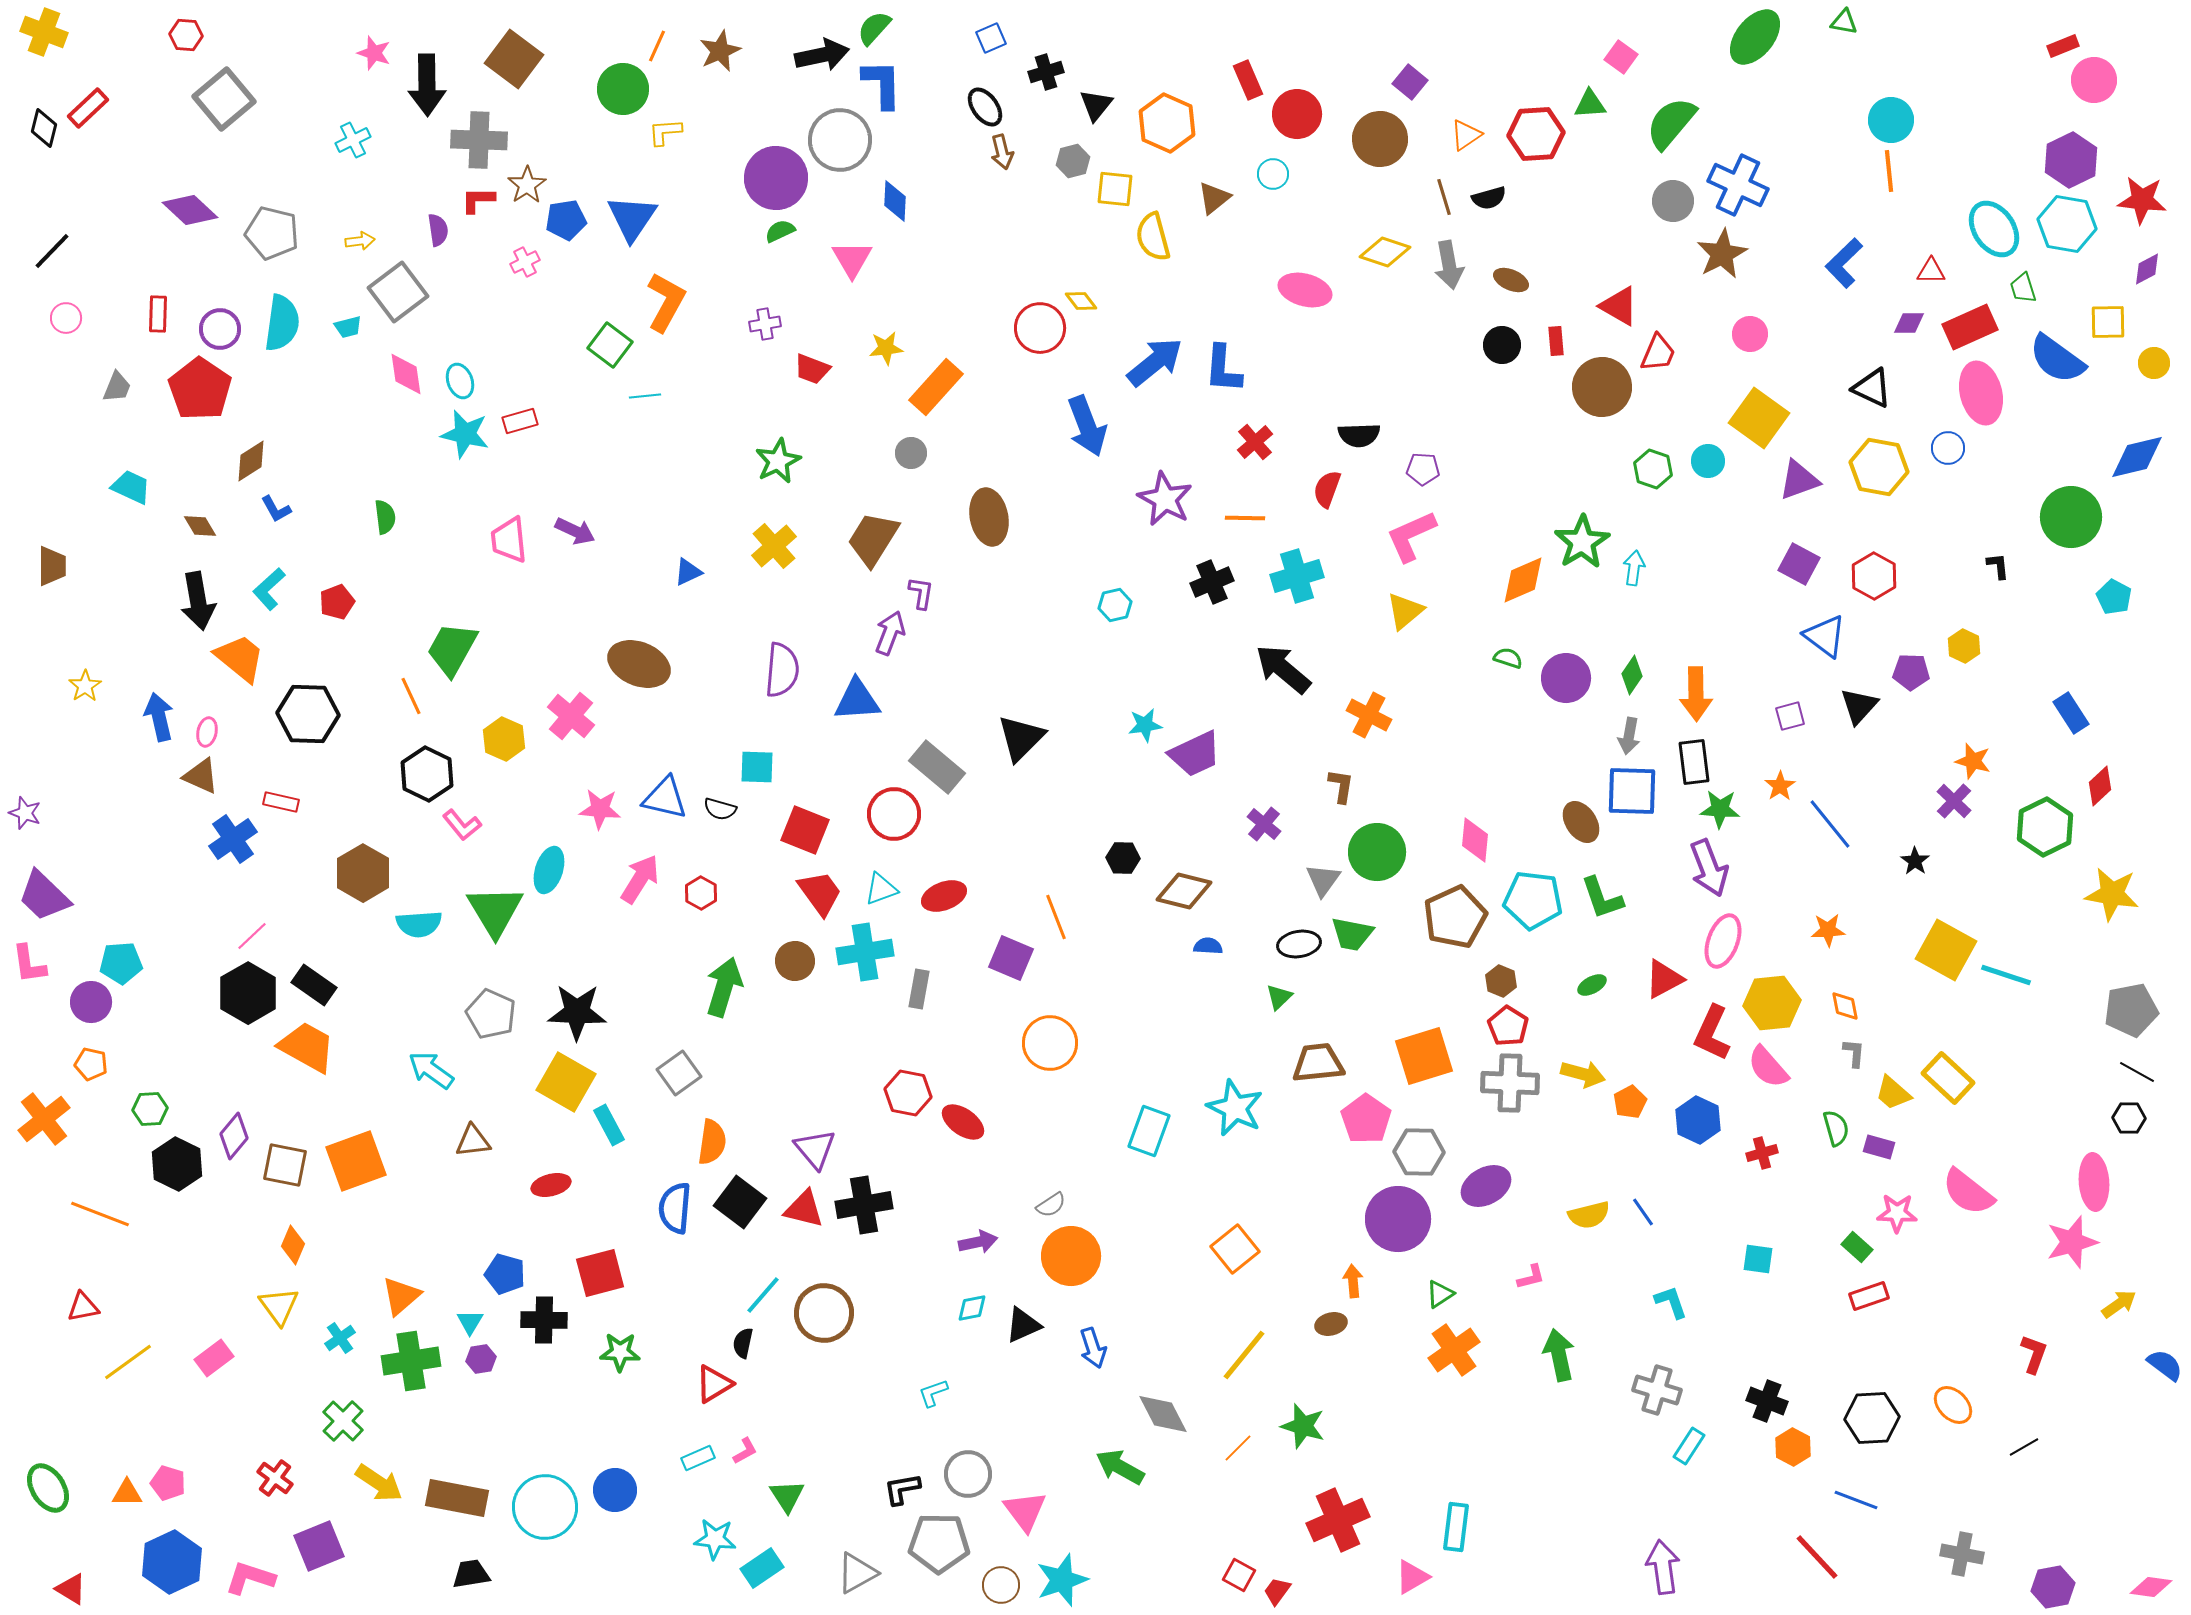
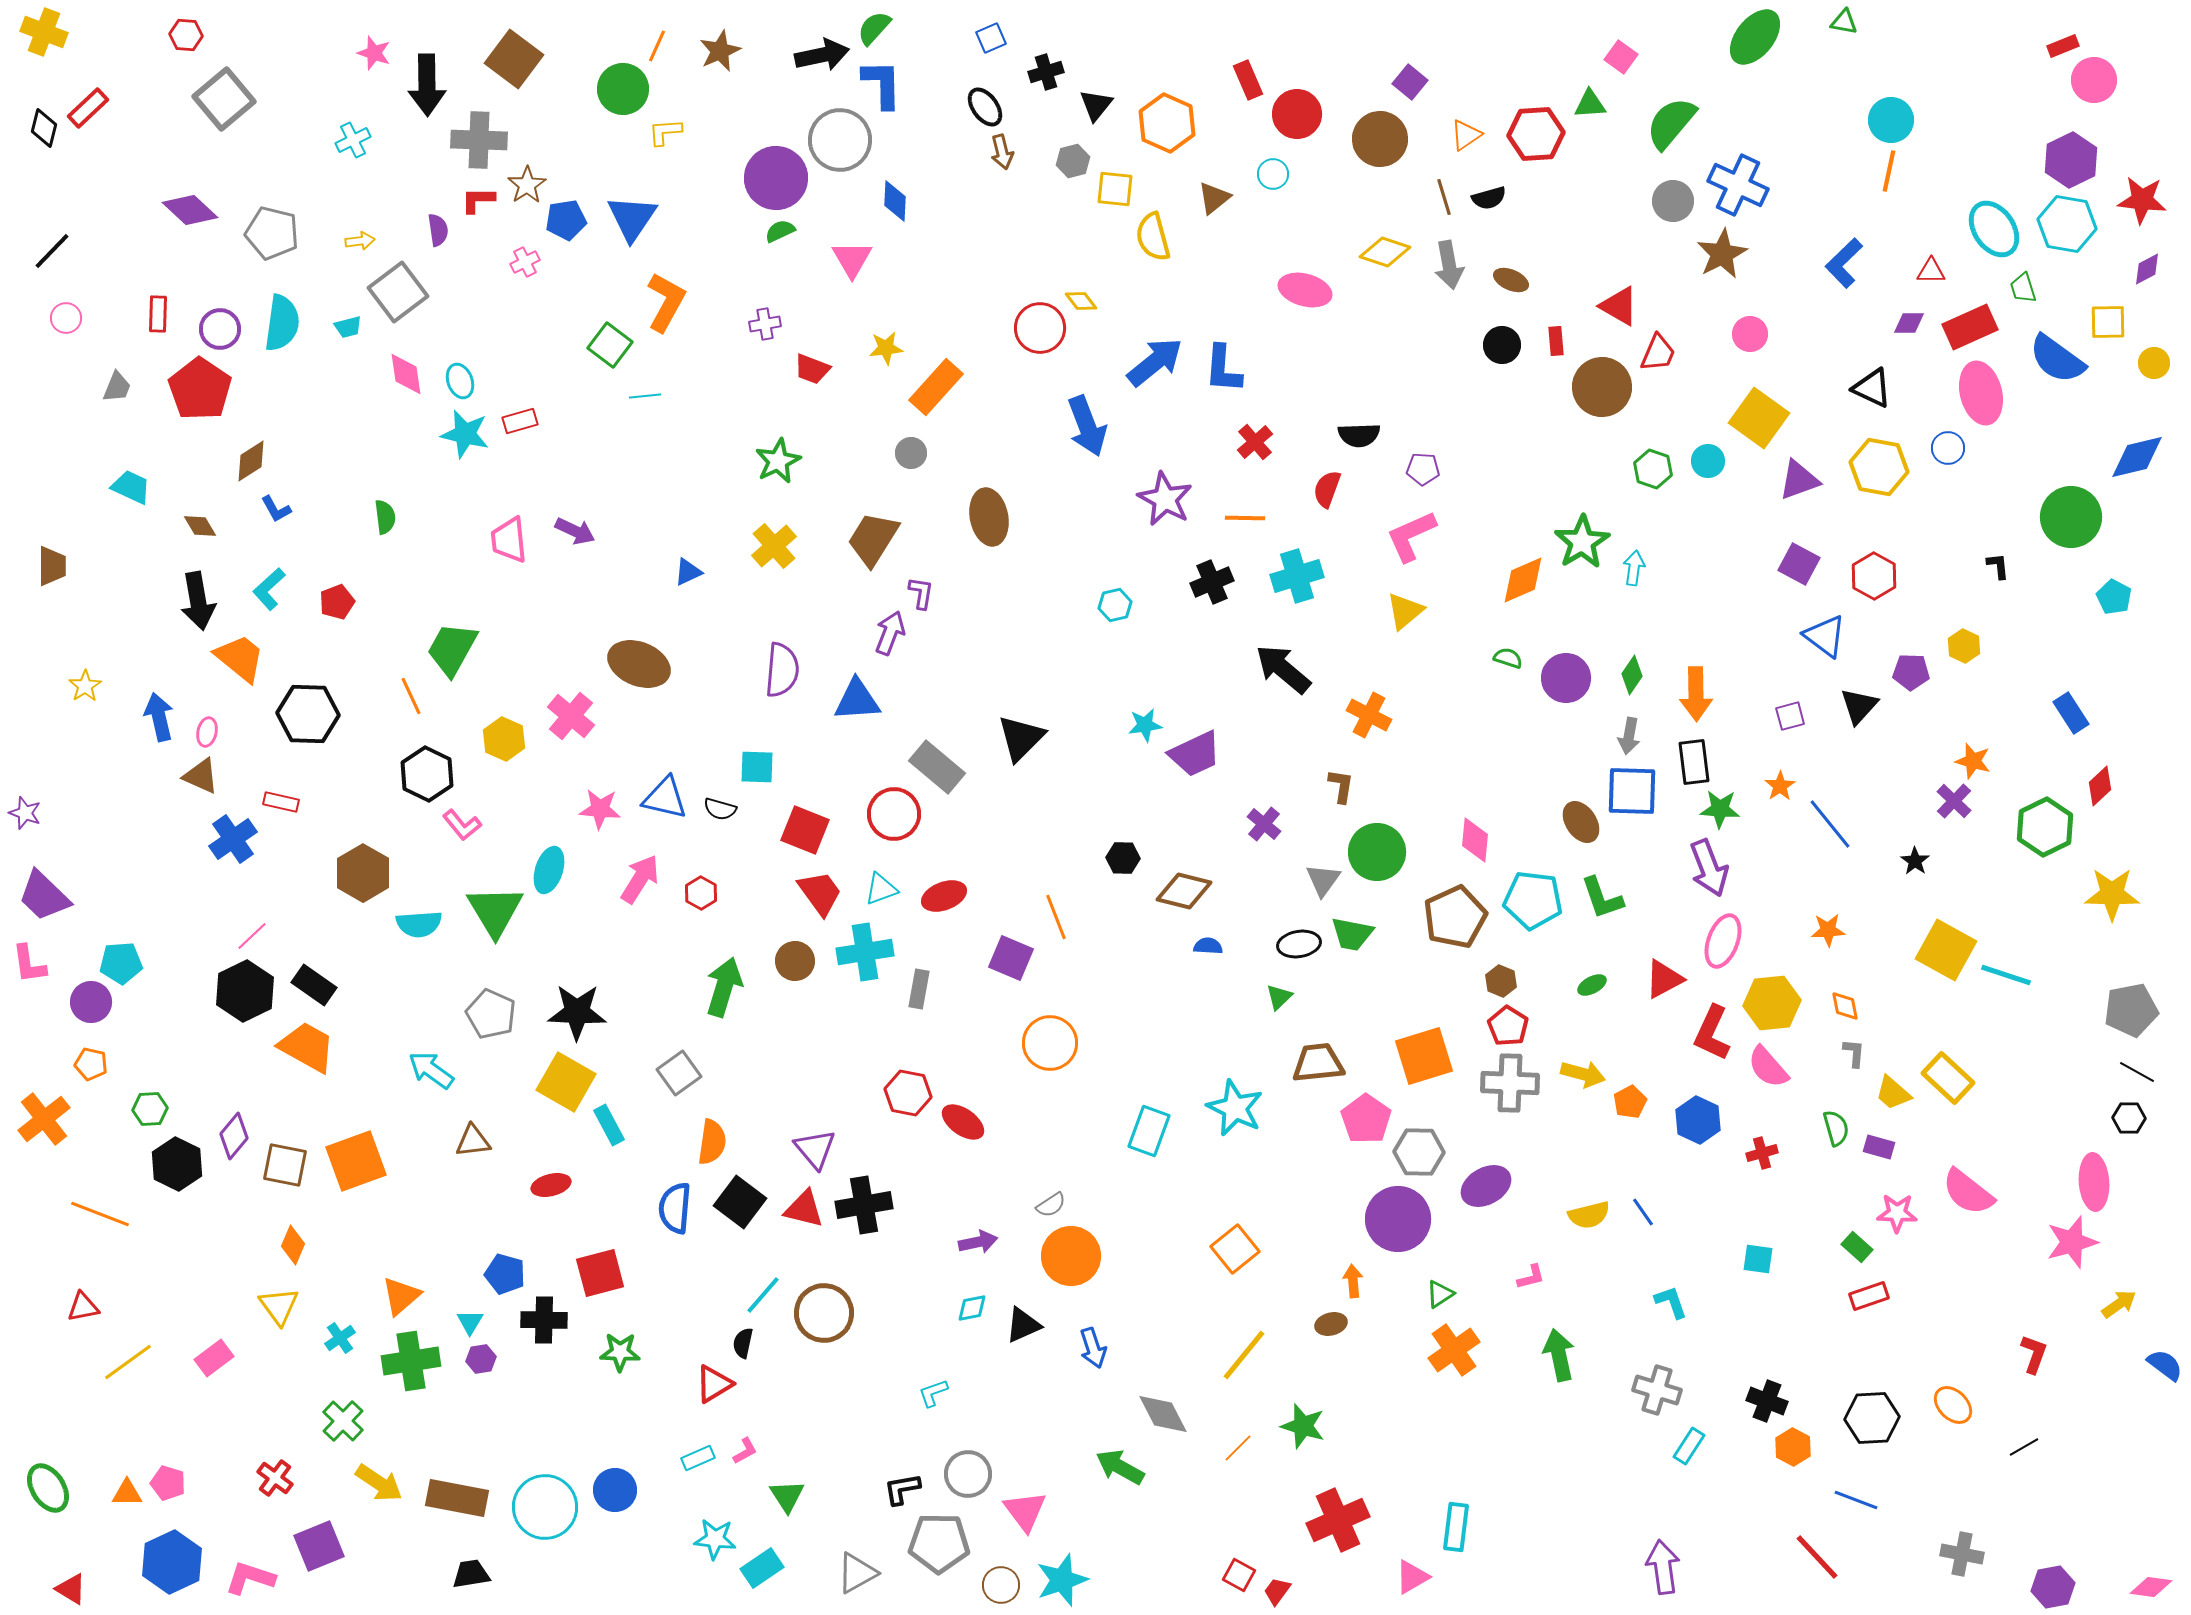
orange line at (1889, 171): rotated 18 degrees clockwise
yellow star at (2112, 894): rotated 8 degrees counterclockwise
black hexagon at (248, 993): moved 3 px left, 2 px up; rotated 4 degrees clockwise
